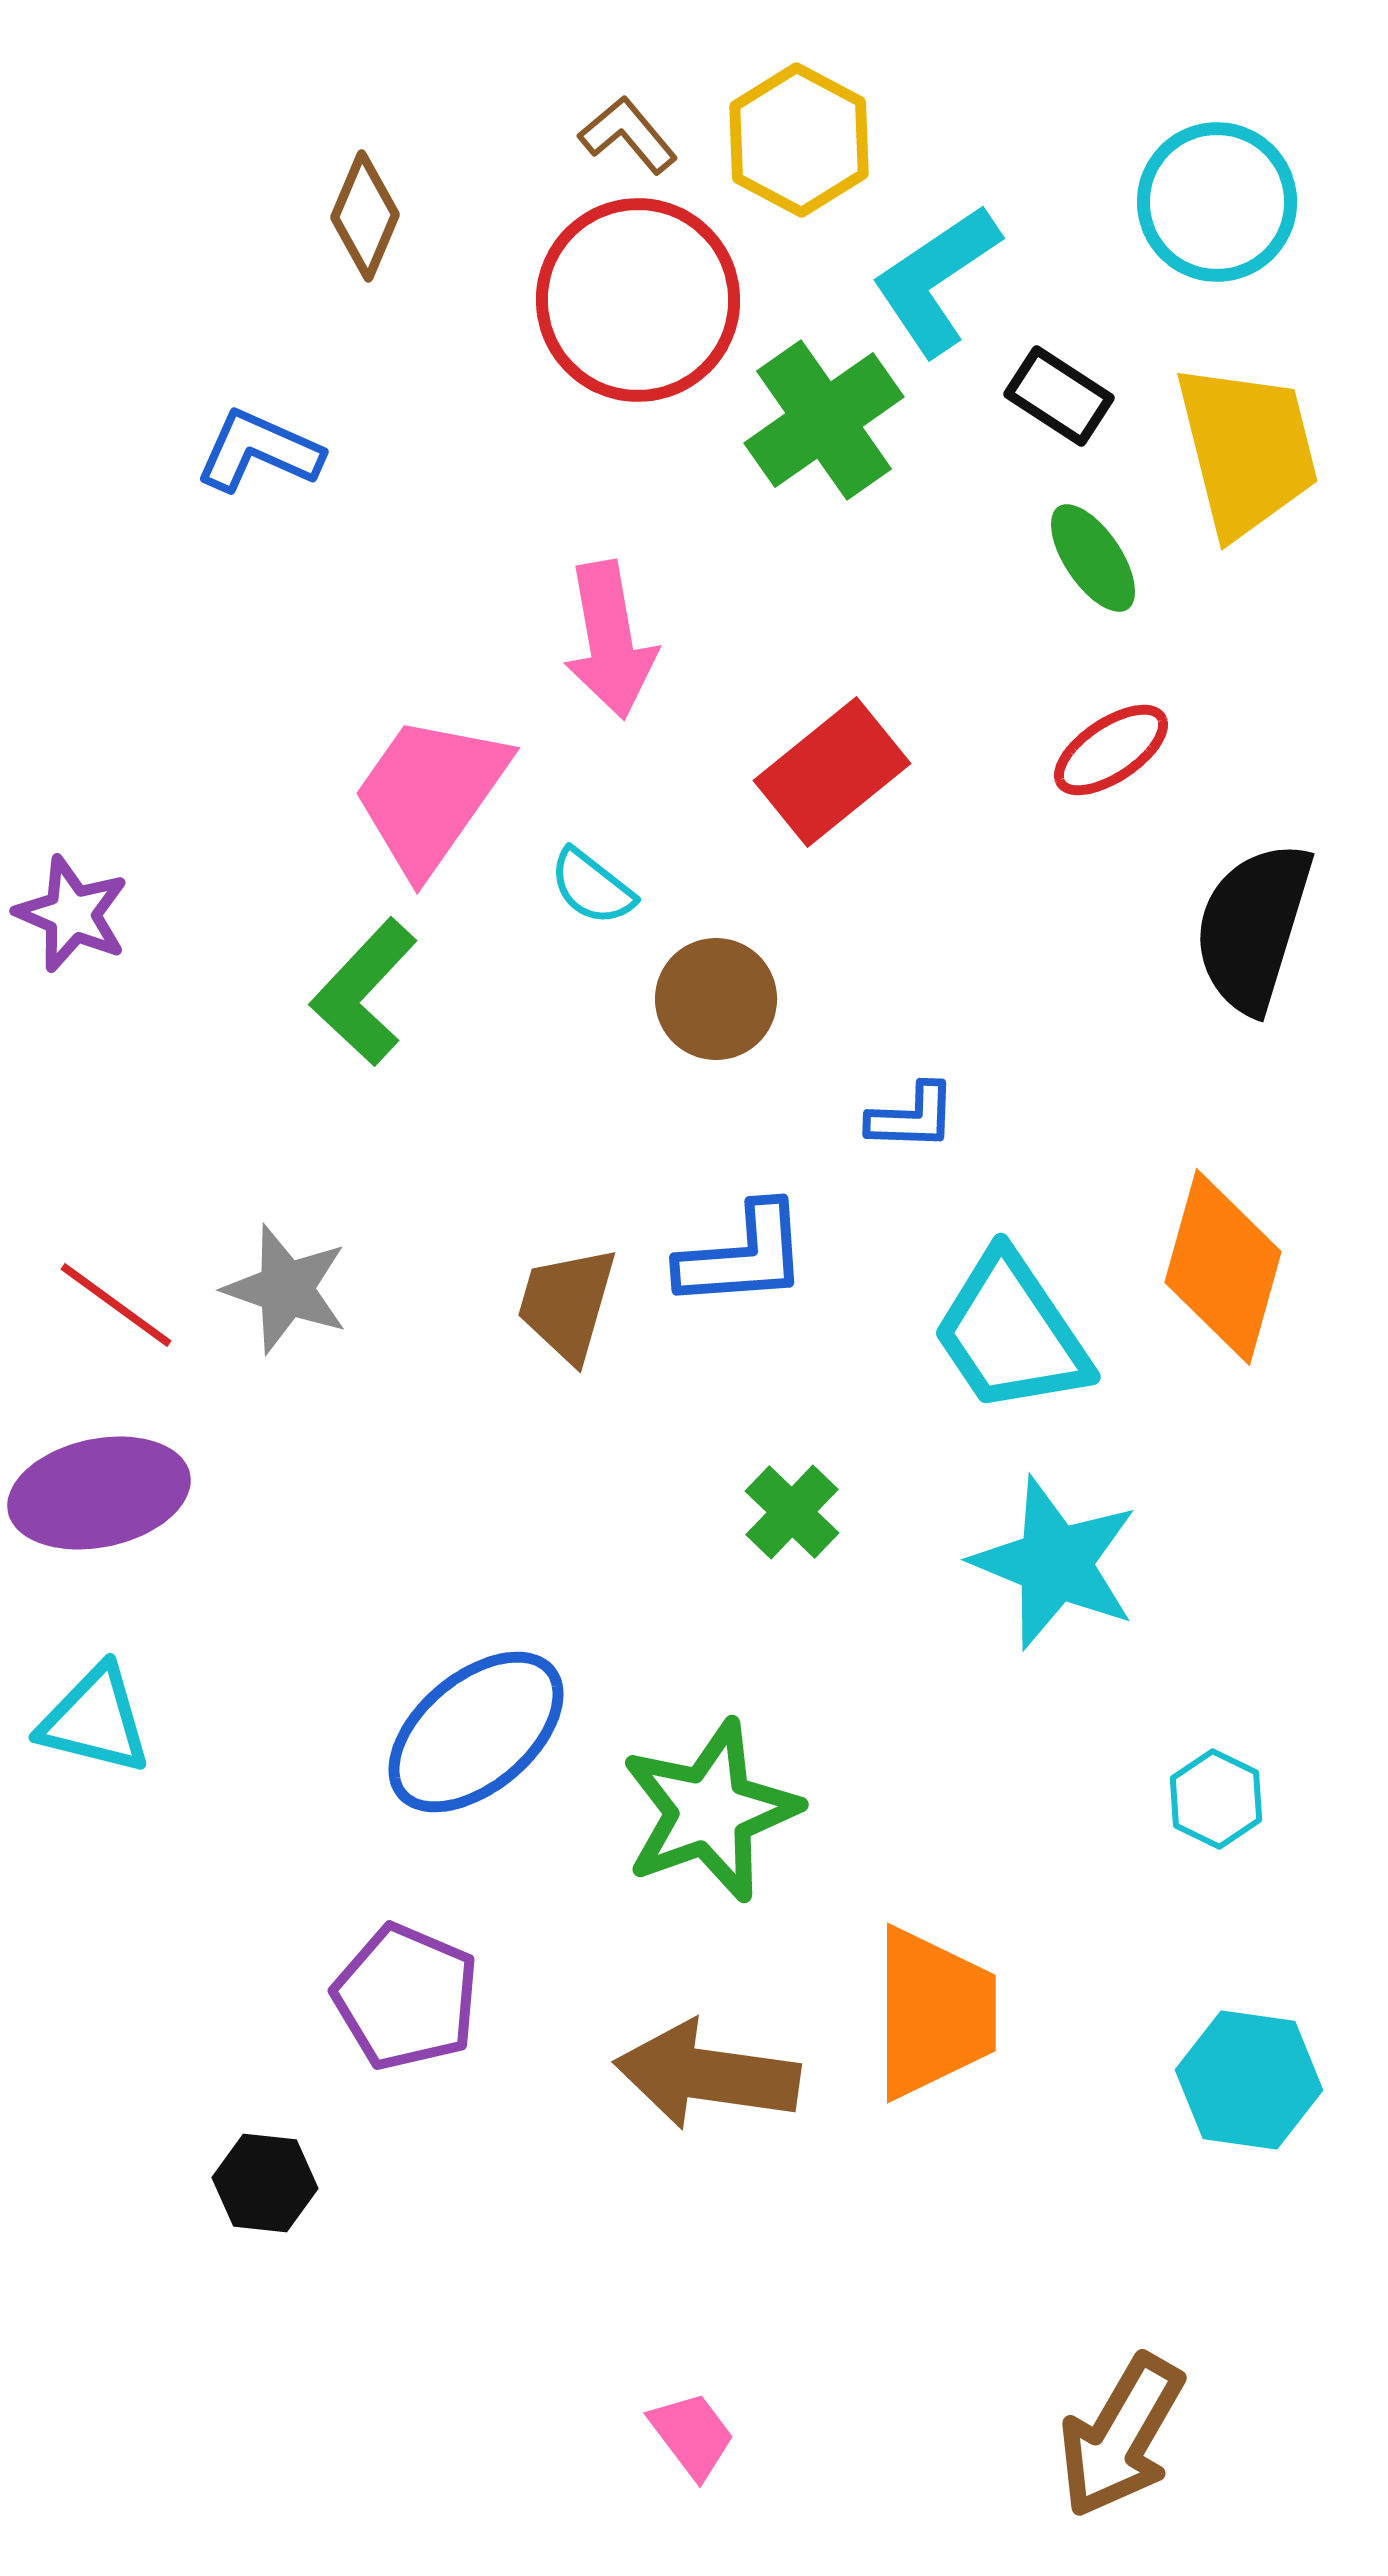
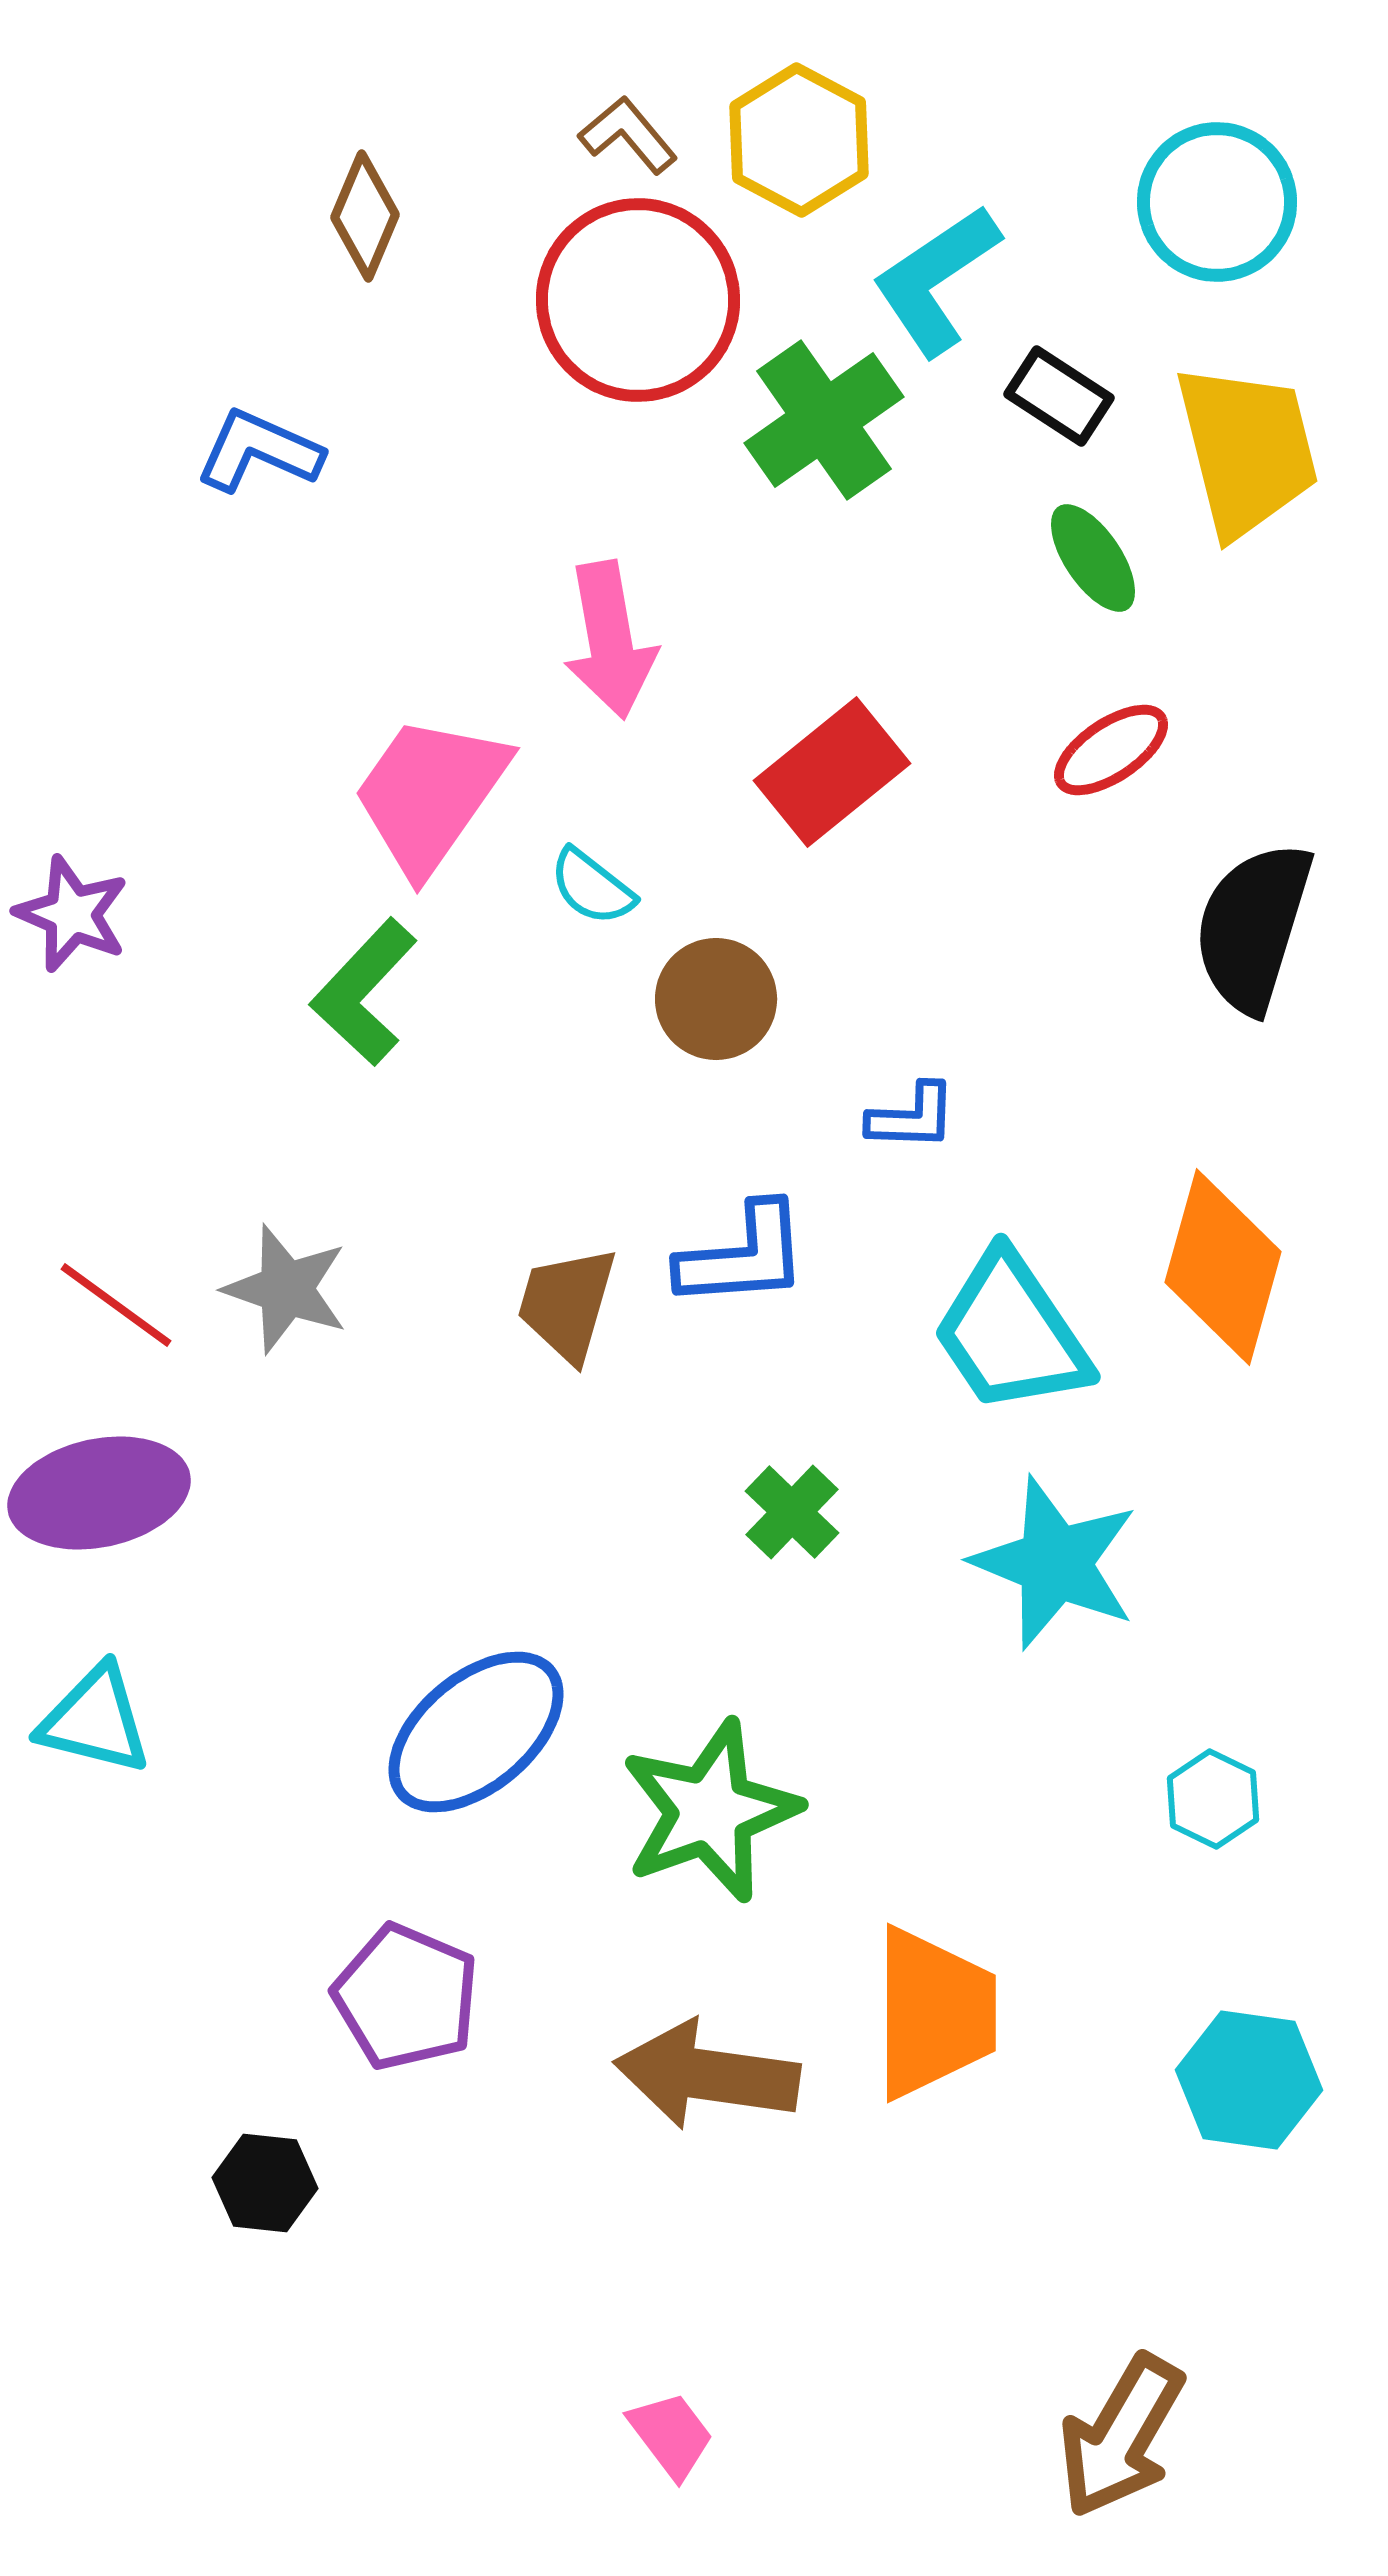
cyan hexagon at (1216, 1799): moved 3 px left
pink trapezoid at (692, 2435): moved 21 px left
